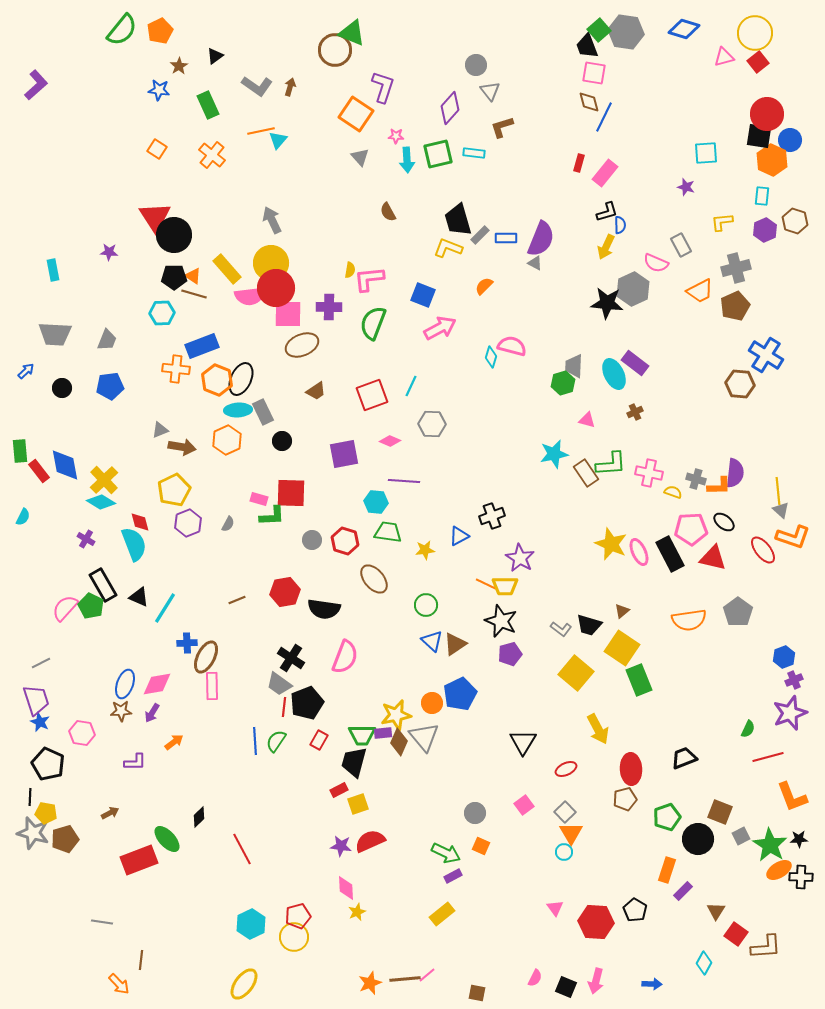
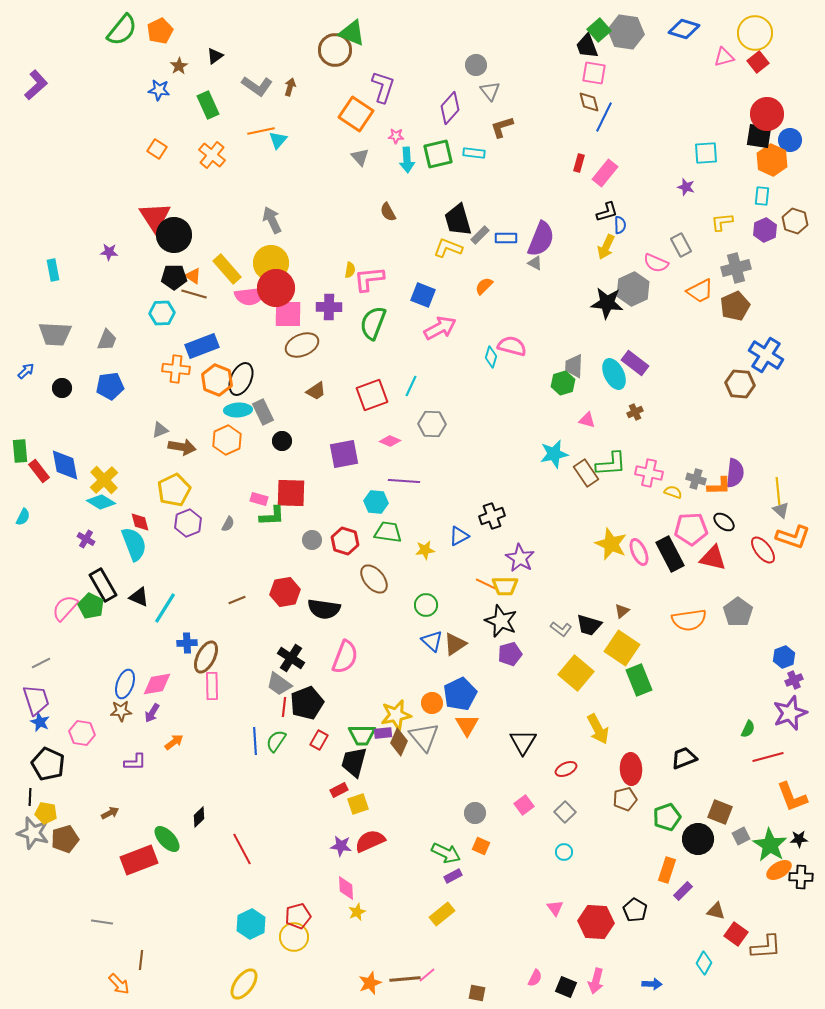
orange triangle at (571, 833): moved 104 px left, 108 px up
brown triangle at (716, 911): rotated 48 degrees counterclockwise
